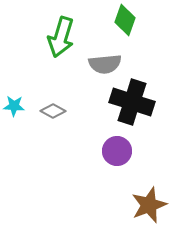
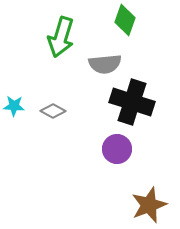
purple circle: moved 2 px up
